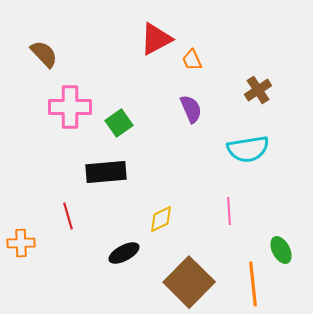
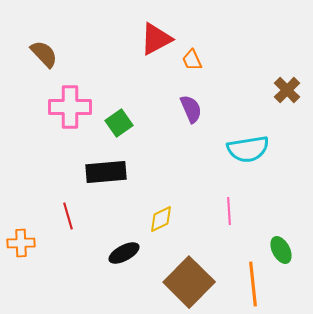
brown cross: moved 29 px right; rotated 12 degrees counterclockwise
